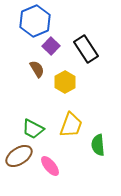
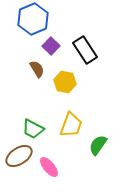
blue hexagon: moved 2 px left, 2 px up
black rectangle: moved 1 px left, 1 px down
yellow hexagon: rotated 20 degrees counterclockwise
green semicircle: rotated 40 degrees clockwise
pink ellipse: moved 1 px left, 1 px down
